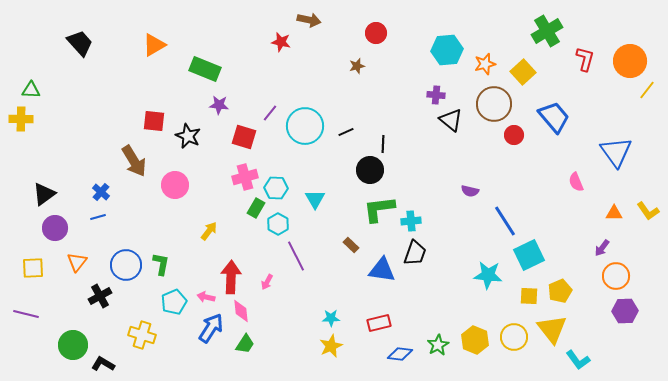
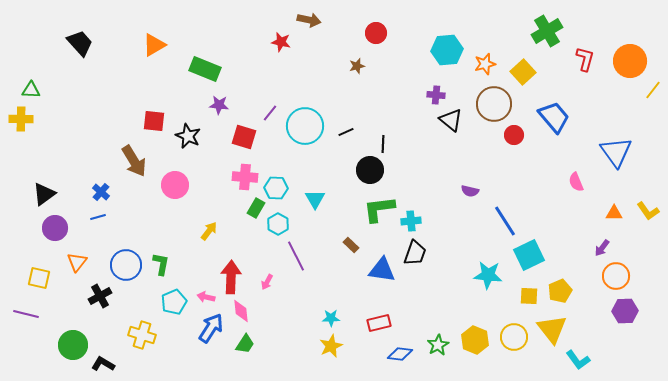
yellow line at (647, 90): moved 6 px right
pink cross at (245, 177): rotated 20 degrees clockwise
yellow square at (33, 268): moved 6 px right, 10 px down; rotated 15 degrees clockwise
